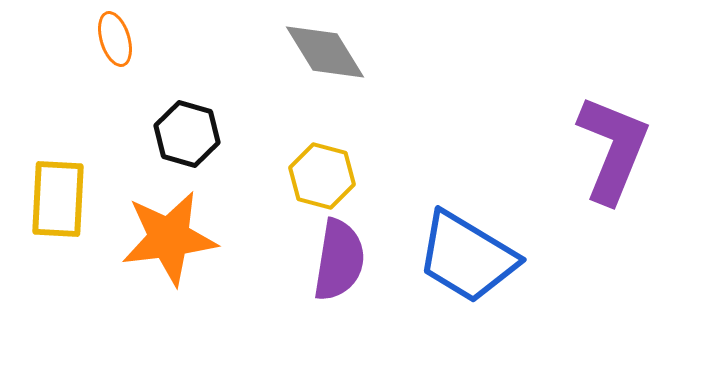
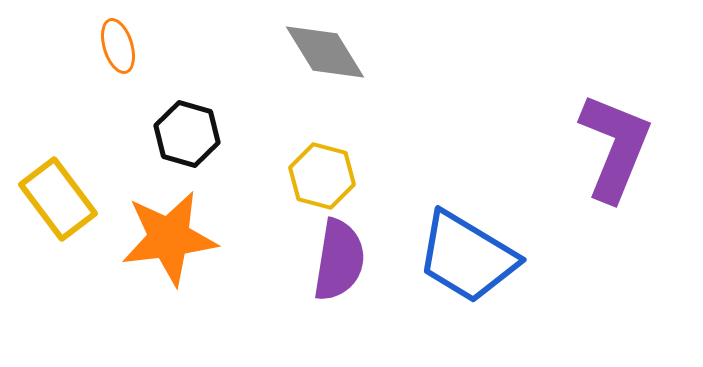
orange ellipse: moved 3 px right, 7 px down
purple L-shape: moved 2 px right, 2 px up
yellow rectangle: rotated 40 degrees counterclockwise
